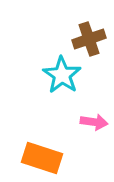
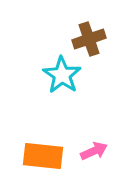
pink arrow: moved 29 px down; rotated 32 degrees counterclockwise
orange rectangle: moved 1 px right, 2 px up; rotated 12 degrees counterclockwise
